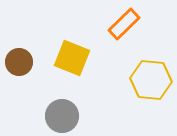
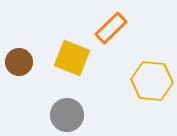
orange rectangle: moved 13 px left, 4 px down
yellow hexagon: moved 1 px right, 1 px down
gray circle: moved 5 px right, 1 px up
